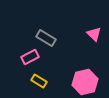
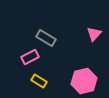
pink triangle: rotated 28 degrees clockwise
pink hexagon: moved 1 px left, 1 px up
